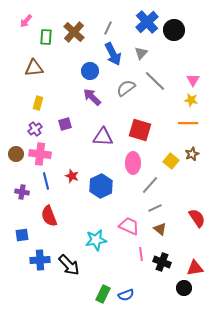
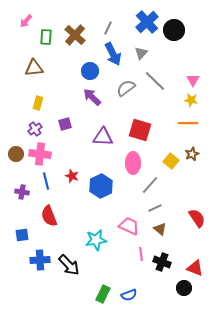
brown cross at (74, 32): moved 1 px right, 3 px down
red triangle at (195, 268): rotated 30 degrees clockwise
blue semicircle at (126, 295): moved 3 px right
